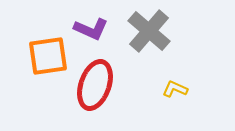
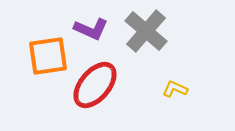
gray cross: moved 3 px left
red ellipse: rotated 21 degrees clockwise
